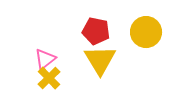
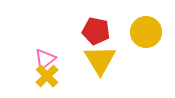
yellow cross: moved 2 px left, 2 px up
